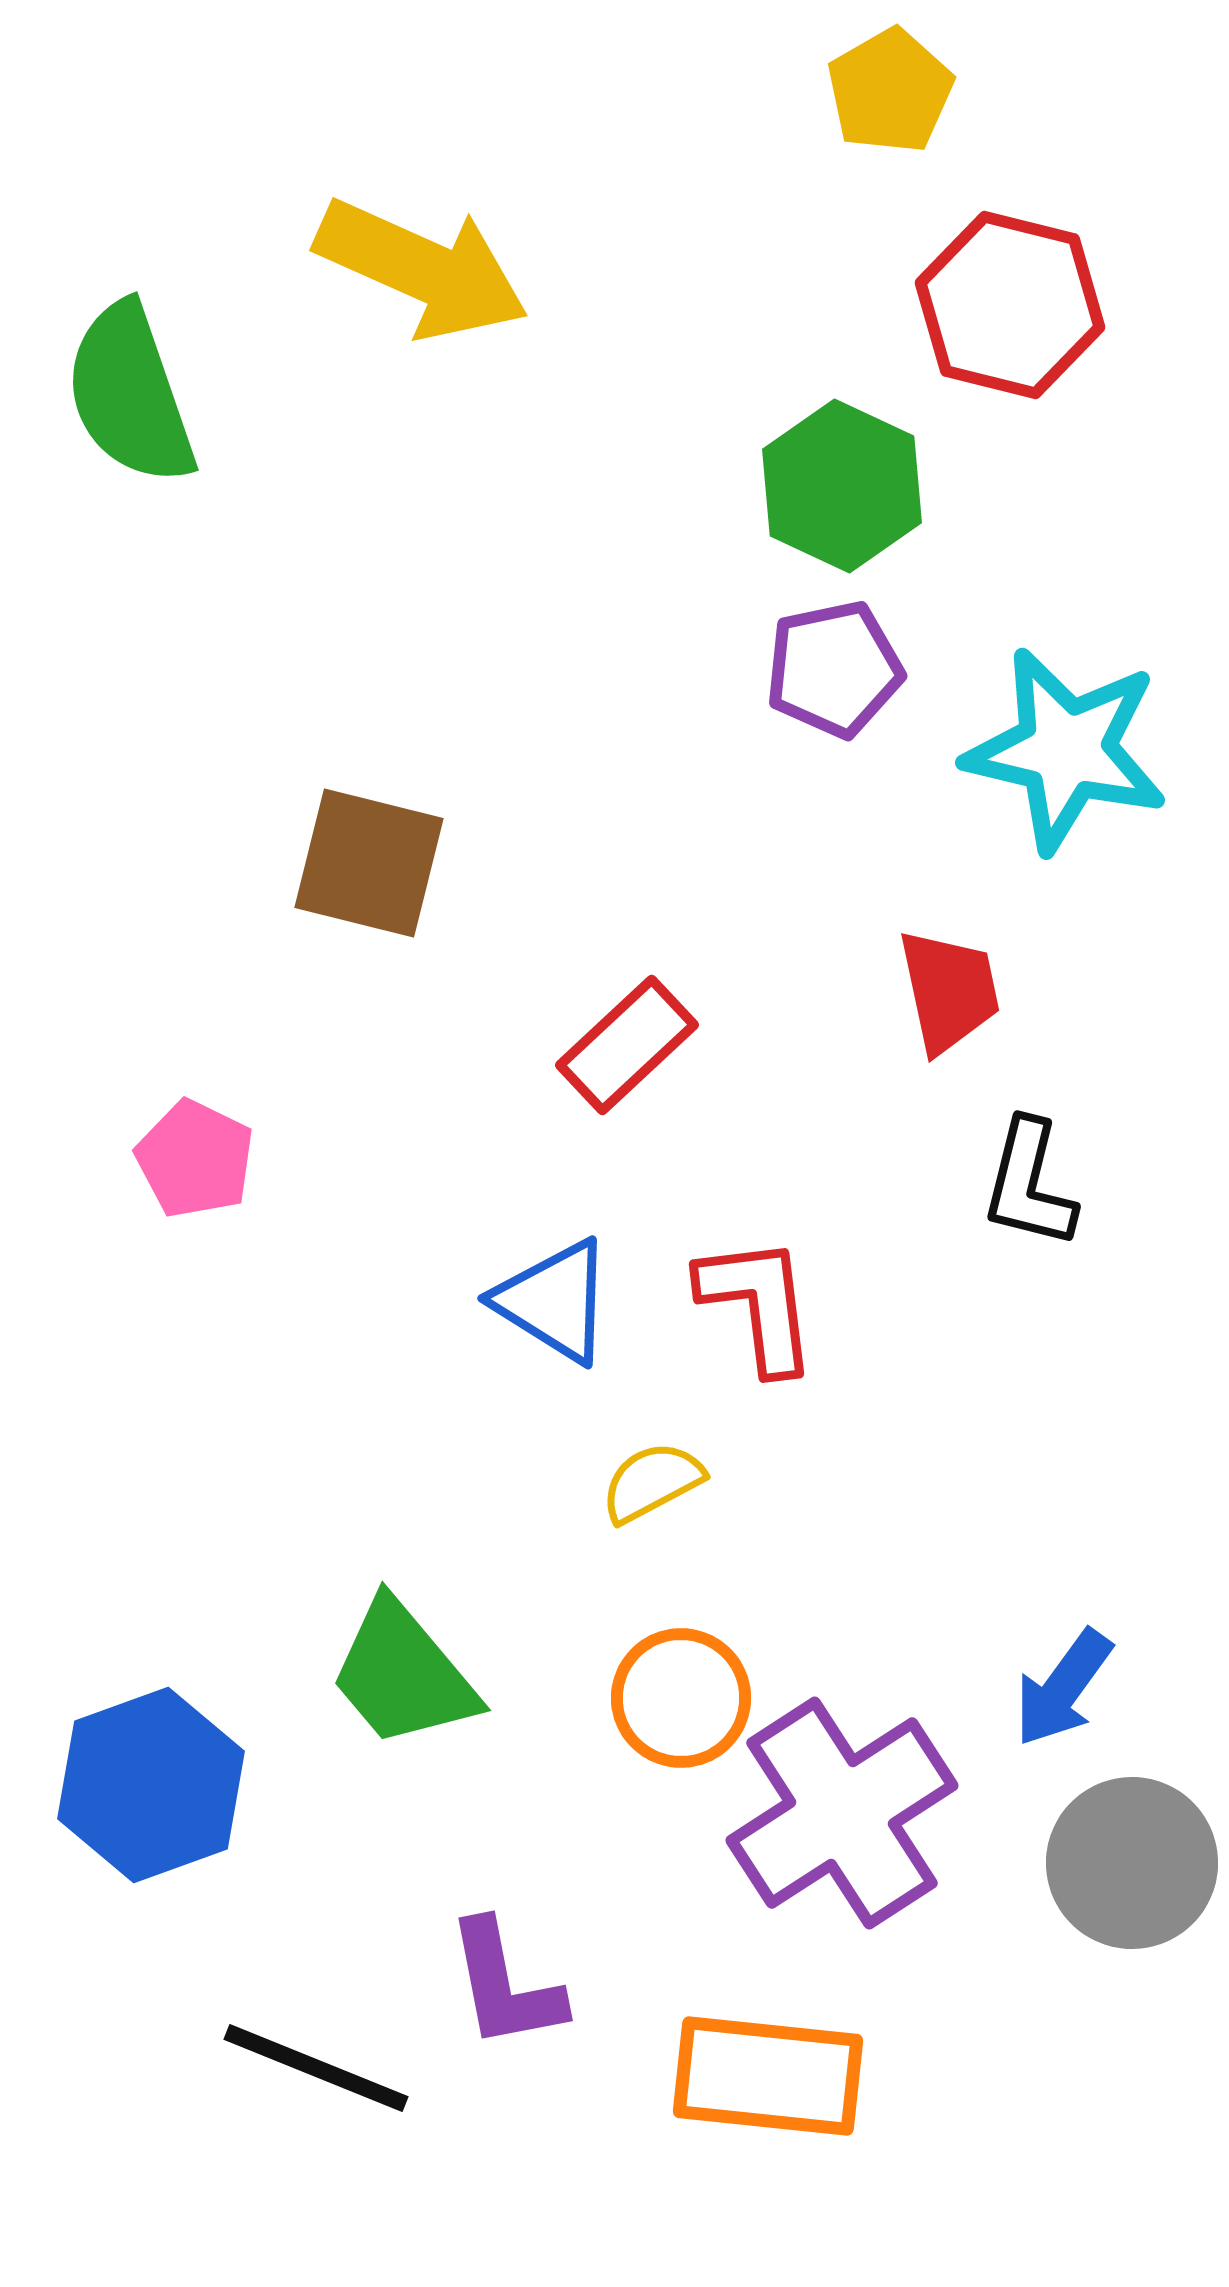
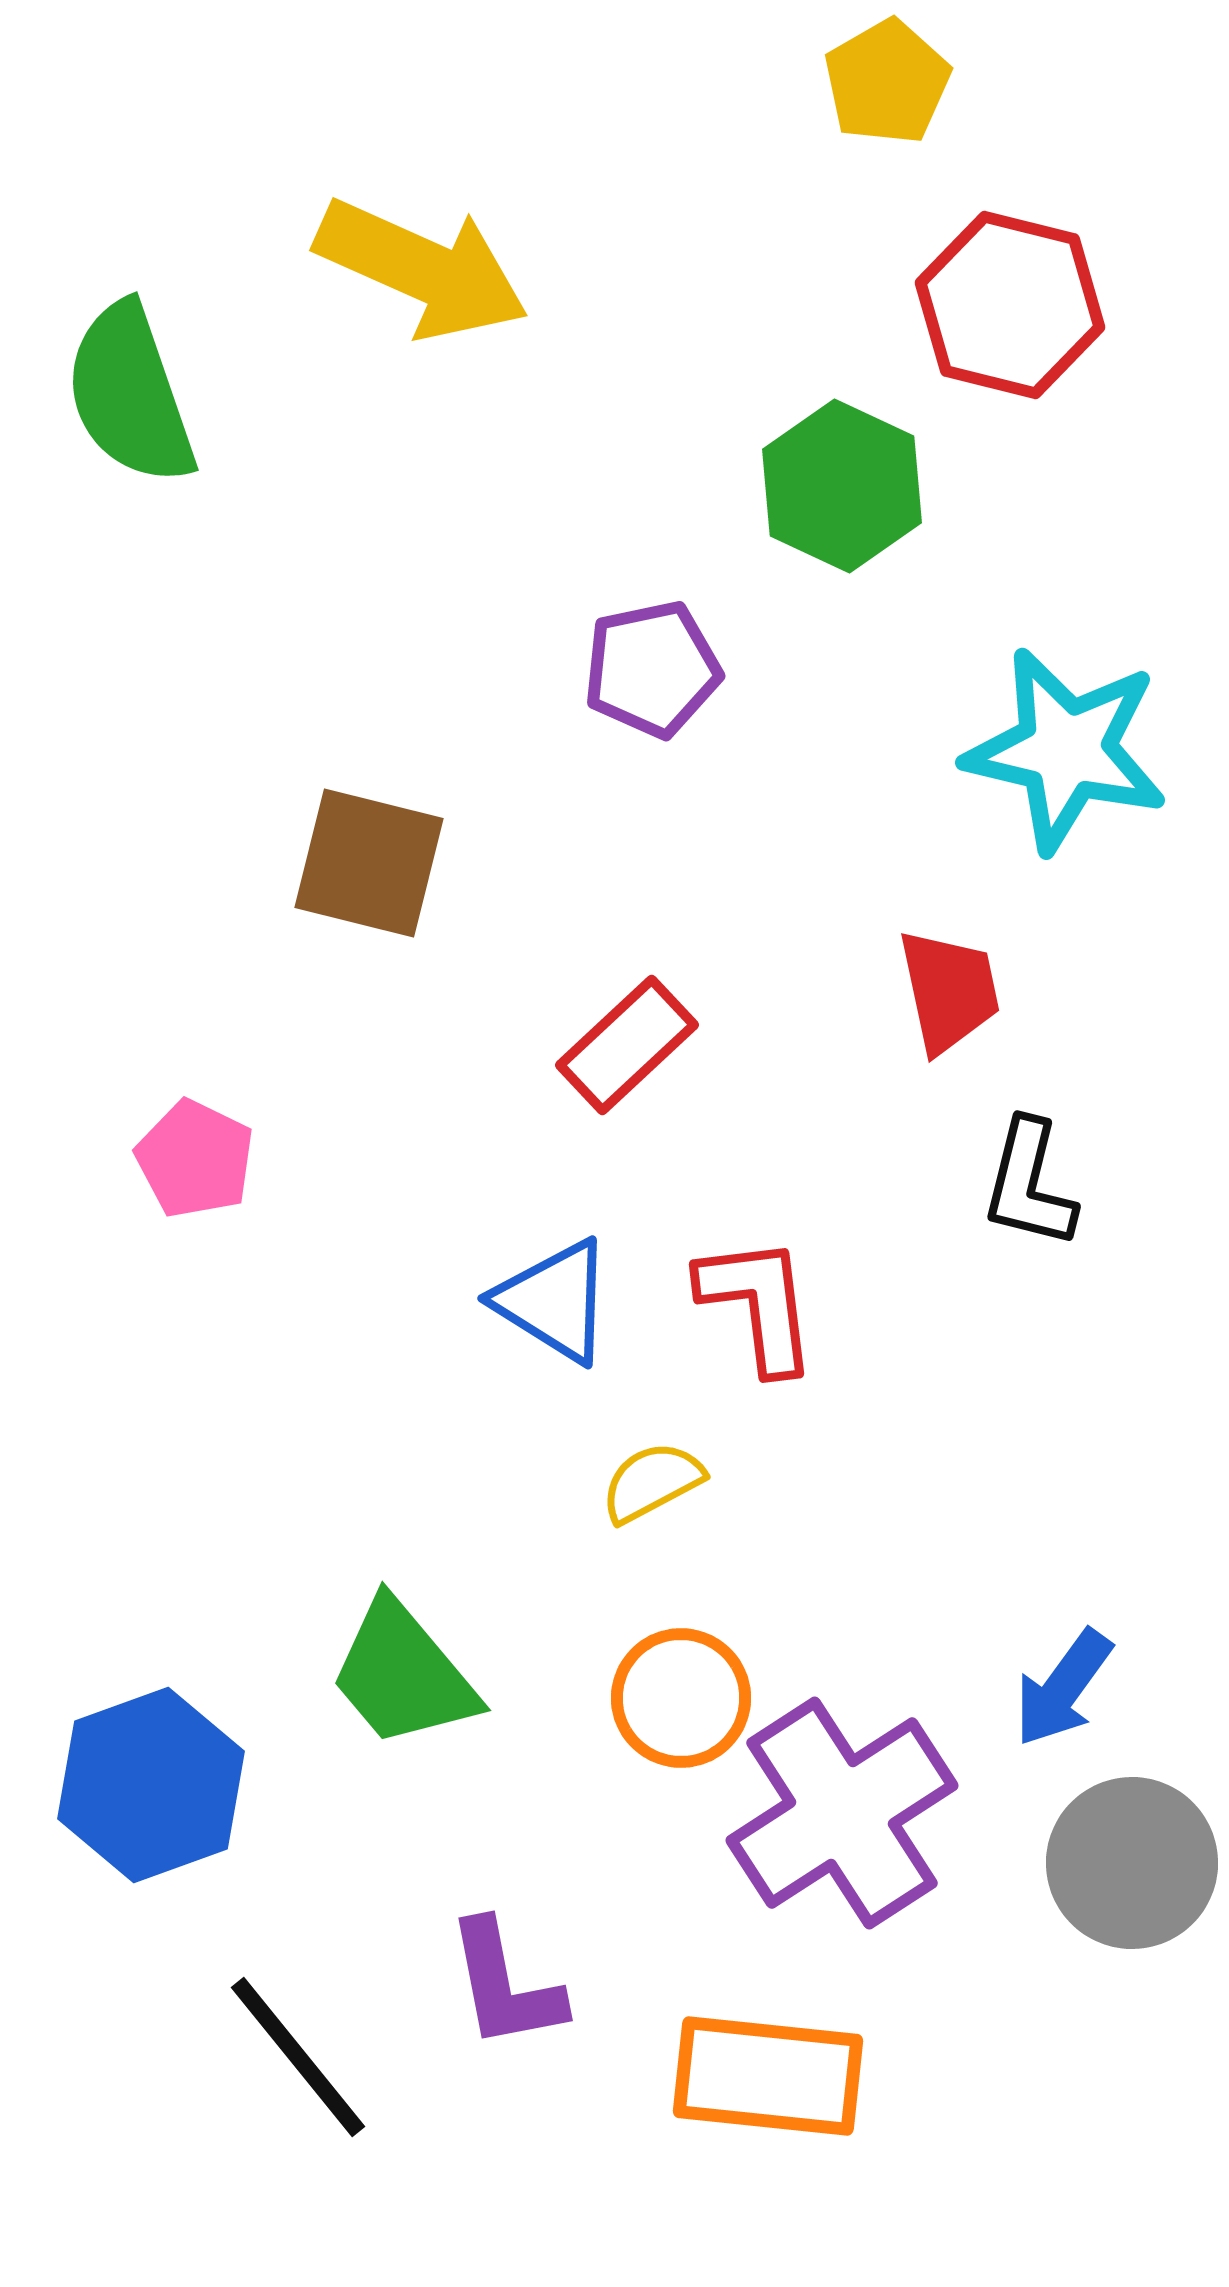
yellow pentagon: moved 3 px left, 9 px up
purple pentagon: moved 182 px left
black line: moved 18 px left, 11 px up; rotated 29 degrees clockwise
